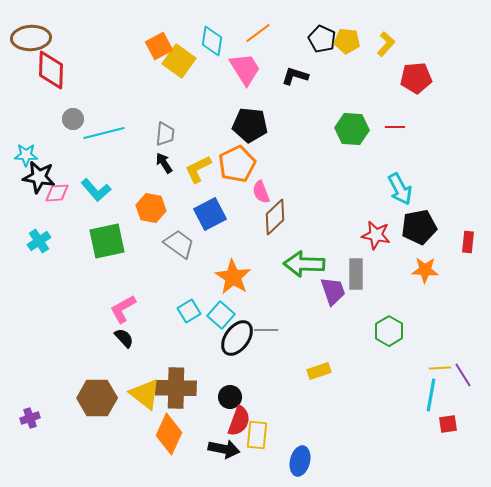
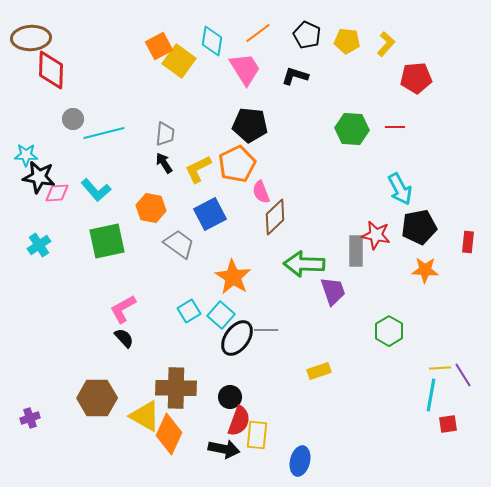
black pentagon at (322, 39): moved 15 px left, 4 px up
cyan cross at (39, 241): moved 4 px down
gray rectangle at (356, 274): moved 23 px up
yellow triangle at (145, 394): moved 22 px down; rotated 8 degrees counterclockwise
